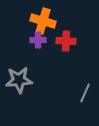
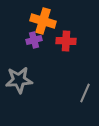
purple cross: moved 4 px left; rotated 14 degrees counterclockwise
